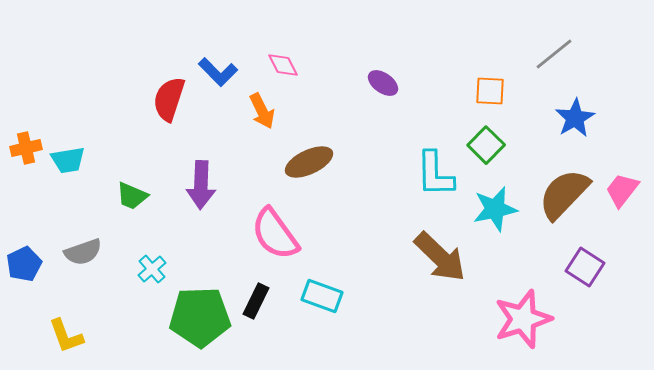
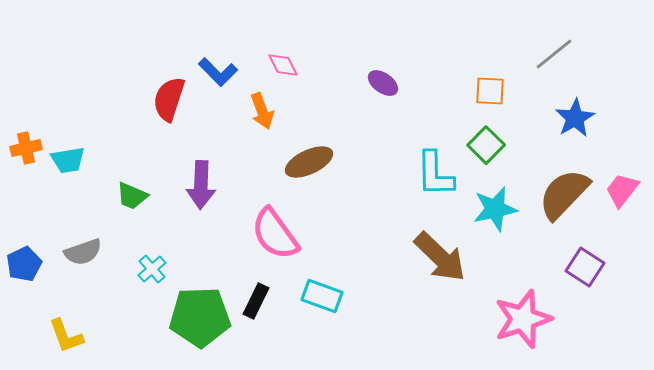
orange arrow: rotated 6 degrees clockwise
